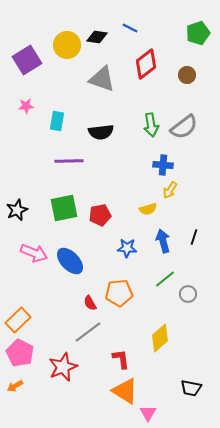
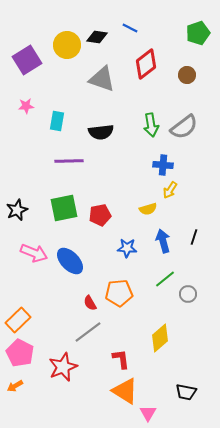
black trapezoid: moved 5 px left, 4 px down
